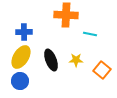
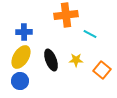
orange cross: rotated 10 degrees counterclockwise
cyan line: rotated 16 degrees clockwise
